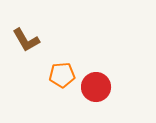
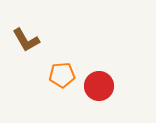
red circle: moved 3 px right, 1 px up
